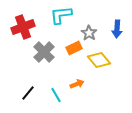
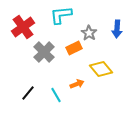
red cross: rotated 15 degrees counterclockwise
yellow diamond: moved 2 px right, 9 px down
